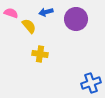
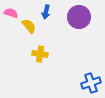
blue arrow: rotated 64 degrees counterclockwise
purple circle: moved 3 px right, 2 px up
